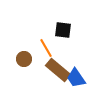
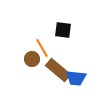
orange line: moved 4 px left
brown circle: moved 8 px right
blue trapezoid: rotated 50 degrees counterclockwise
